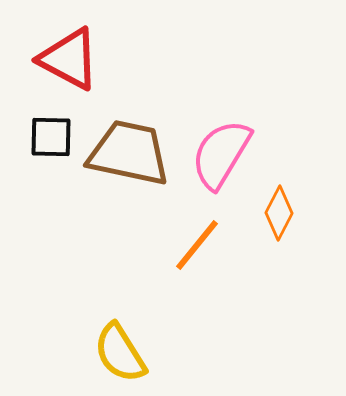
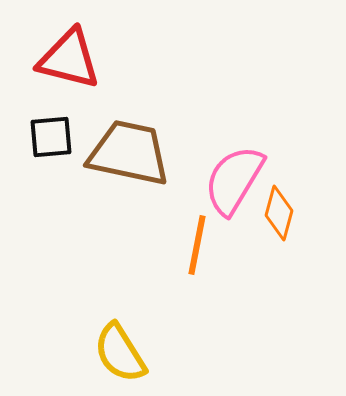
red triangle: rotated 14 degrees counterclockwise
black square: rotated 6 degrees counterclockwise
pink semicircle: moved 13 px right, 26 px down
orange diamond: rotated 12 degrees counterclockwise
orange line: rotated 28 degrees counterclockwise
